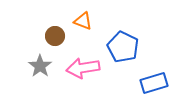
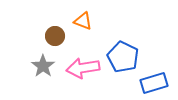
blue pentagon: moved 10 px down
gray star: moved 3 px right
